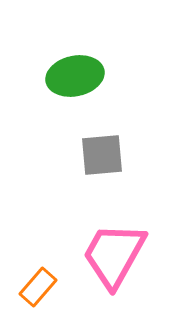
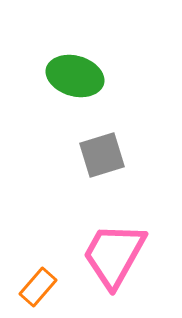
green ellipse: rotated 28 degrees clockwise
gray square: rotated 12 degrees counterclockwise
